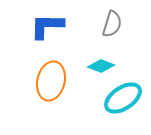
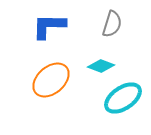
blue L-shape: moved 2 px right
orange ellipse: moved 1 px up; rotated 36 degrees clockwise
